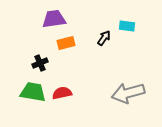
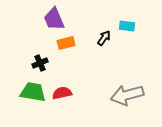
purple trapezoid: rotated 105 degrees counterclockwise
gray arrow: moved 1 px left, 2 px down
